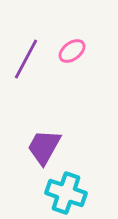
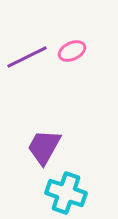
pink ellipse: rotated 12 degrees clockwise
purple line: moved 1 px right, 2 px up; rotated 36 degrees clockwise
